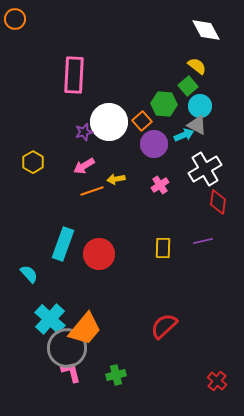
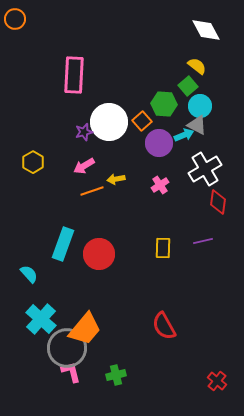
purple circle: moved 5 px right, 1 px up
cyan cross: moved 9 px left
red semicircle: rotated 76 degrees counterclockwise
